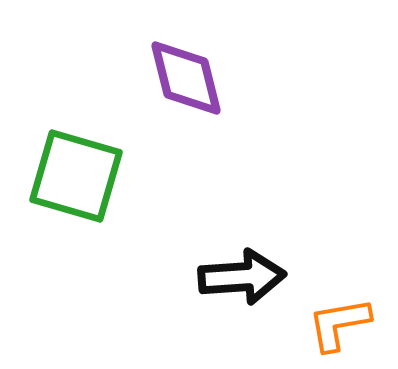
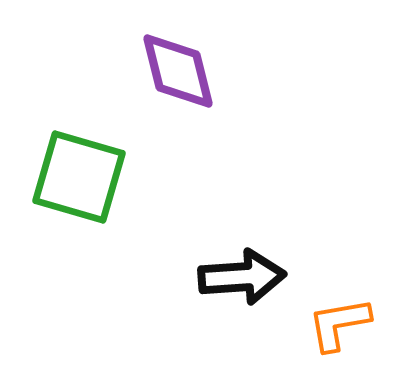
purple diamond: moved 8 px left, 7 px up
green square: moved 3 px right, 1 px down
